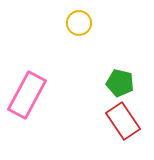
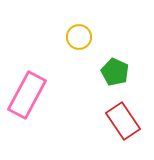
yellow circle: moved 14 px down
green pentagon: moved 5 px left, 11 px up; rotated 12 degrees clockwise
